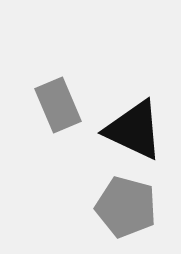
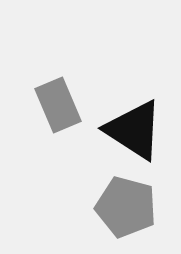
black triangle: rotated 8 degrees clockwise
